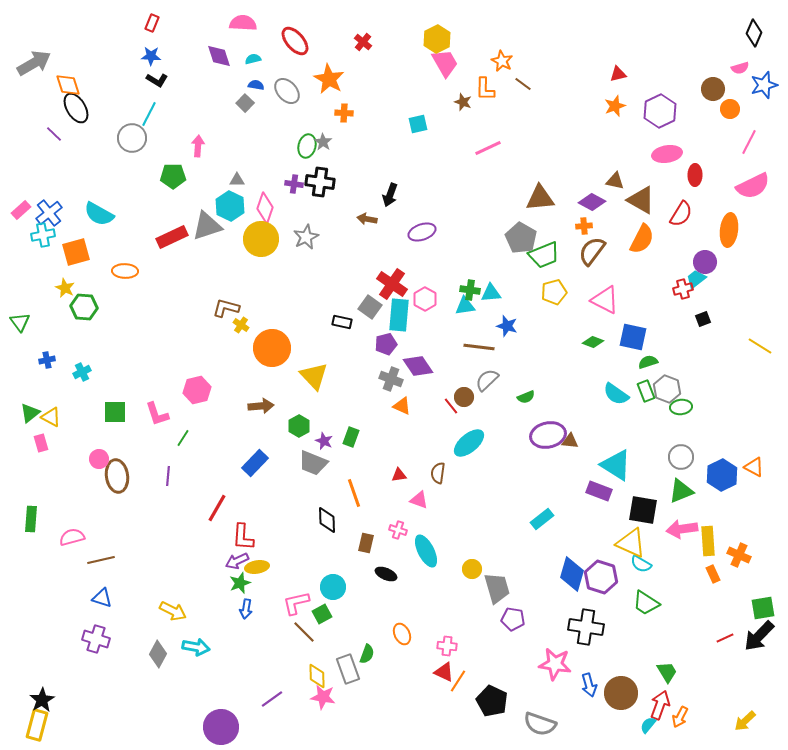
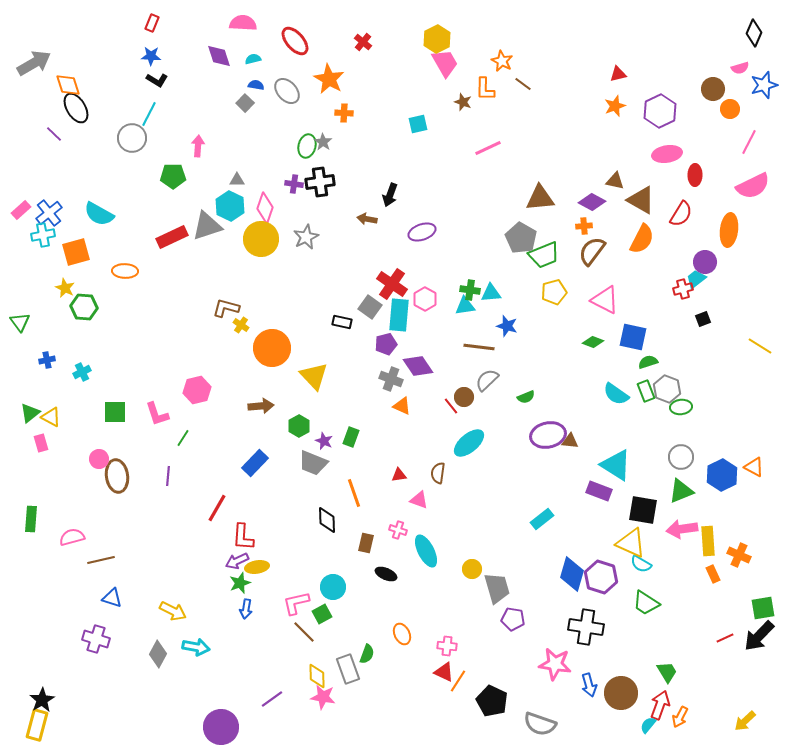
black cross at (320, 182): rotated 16 degrees counterclockwise
blue triangle at (102, 598): moved 10 px right
